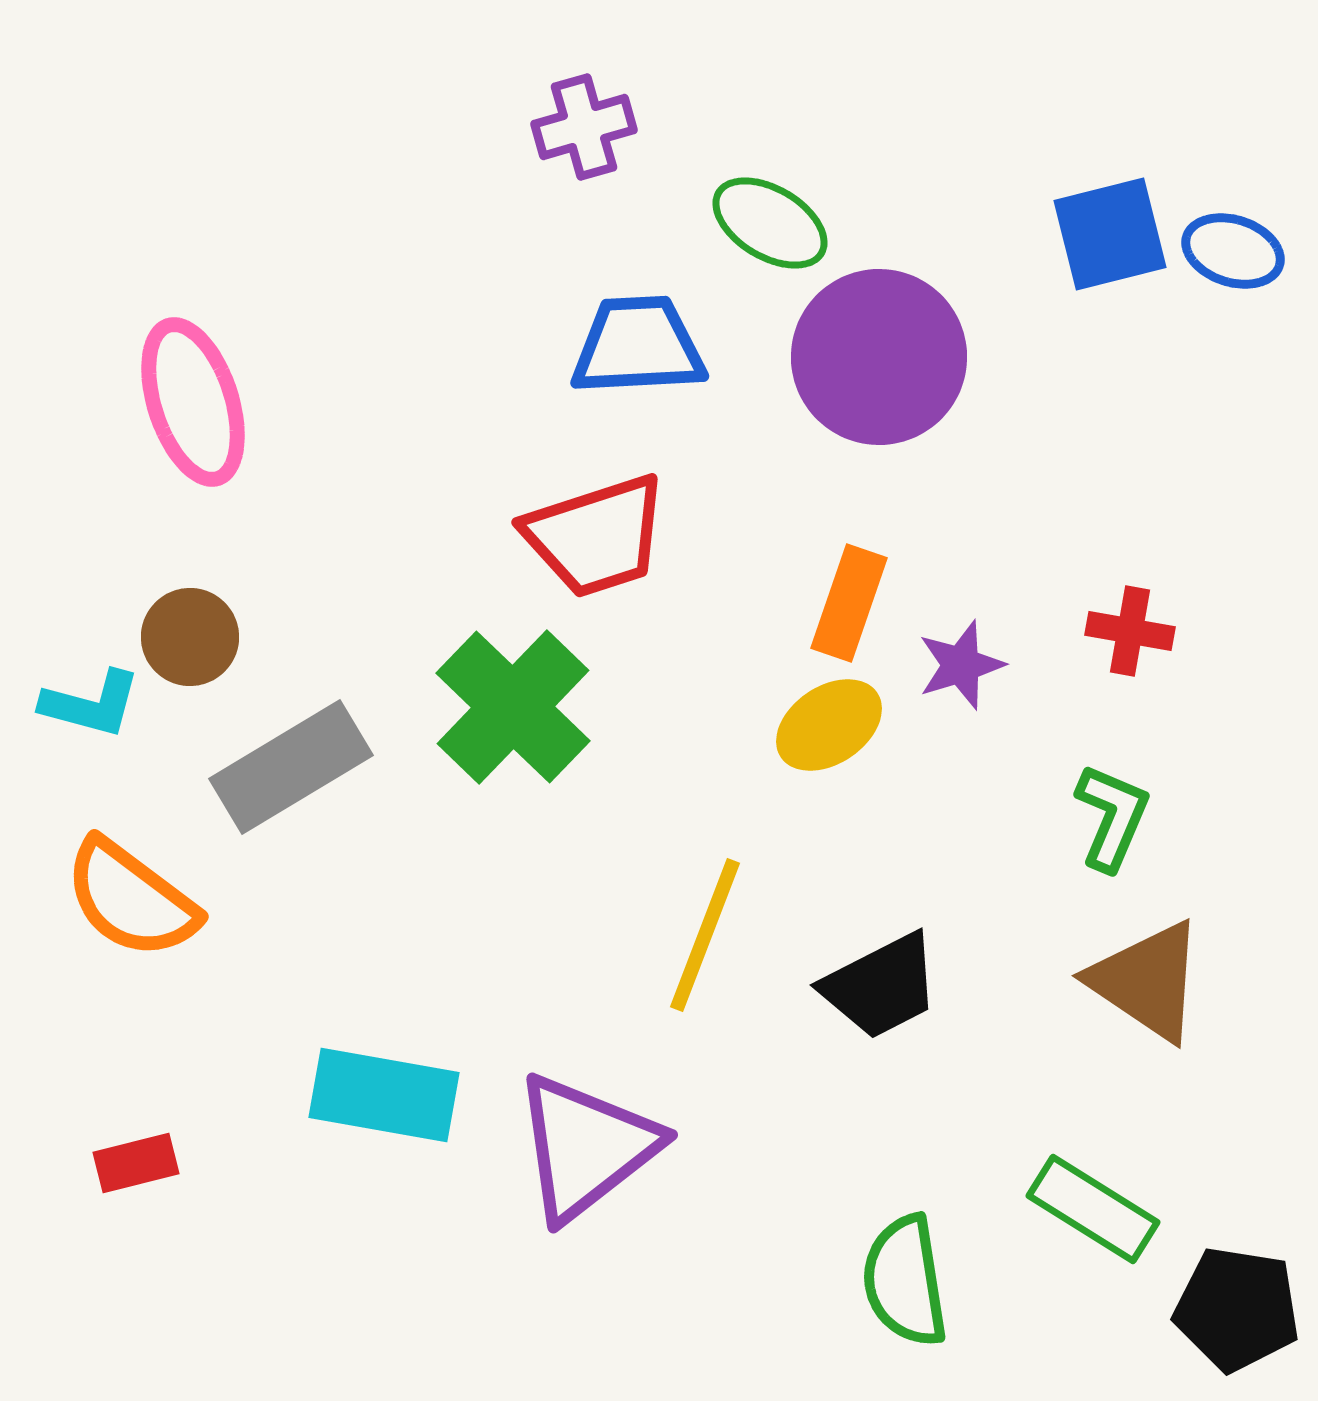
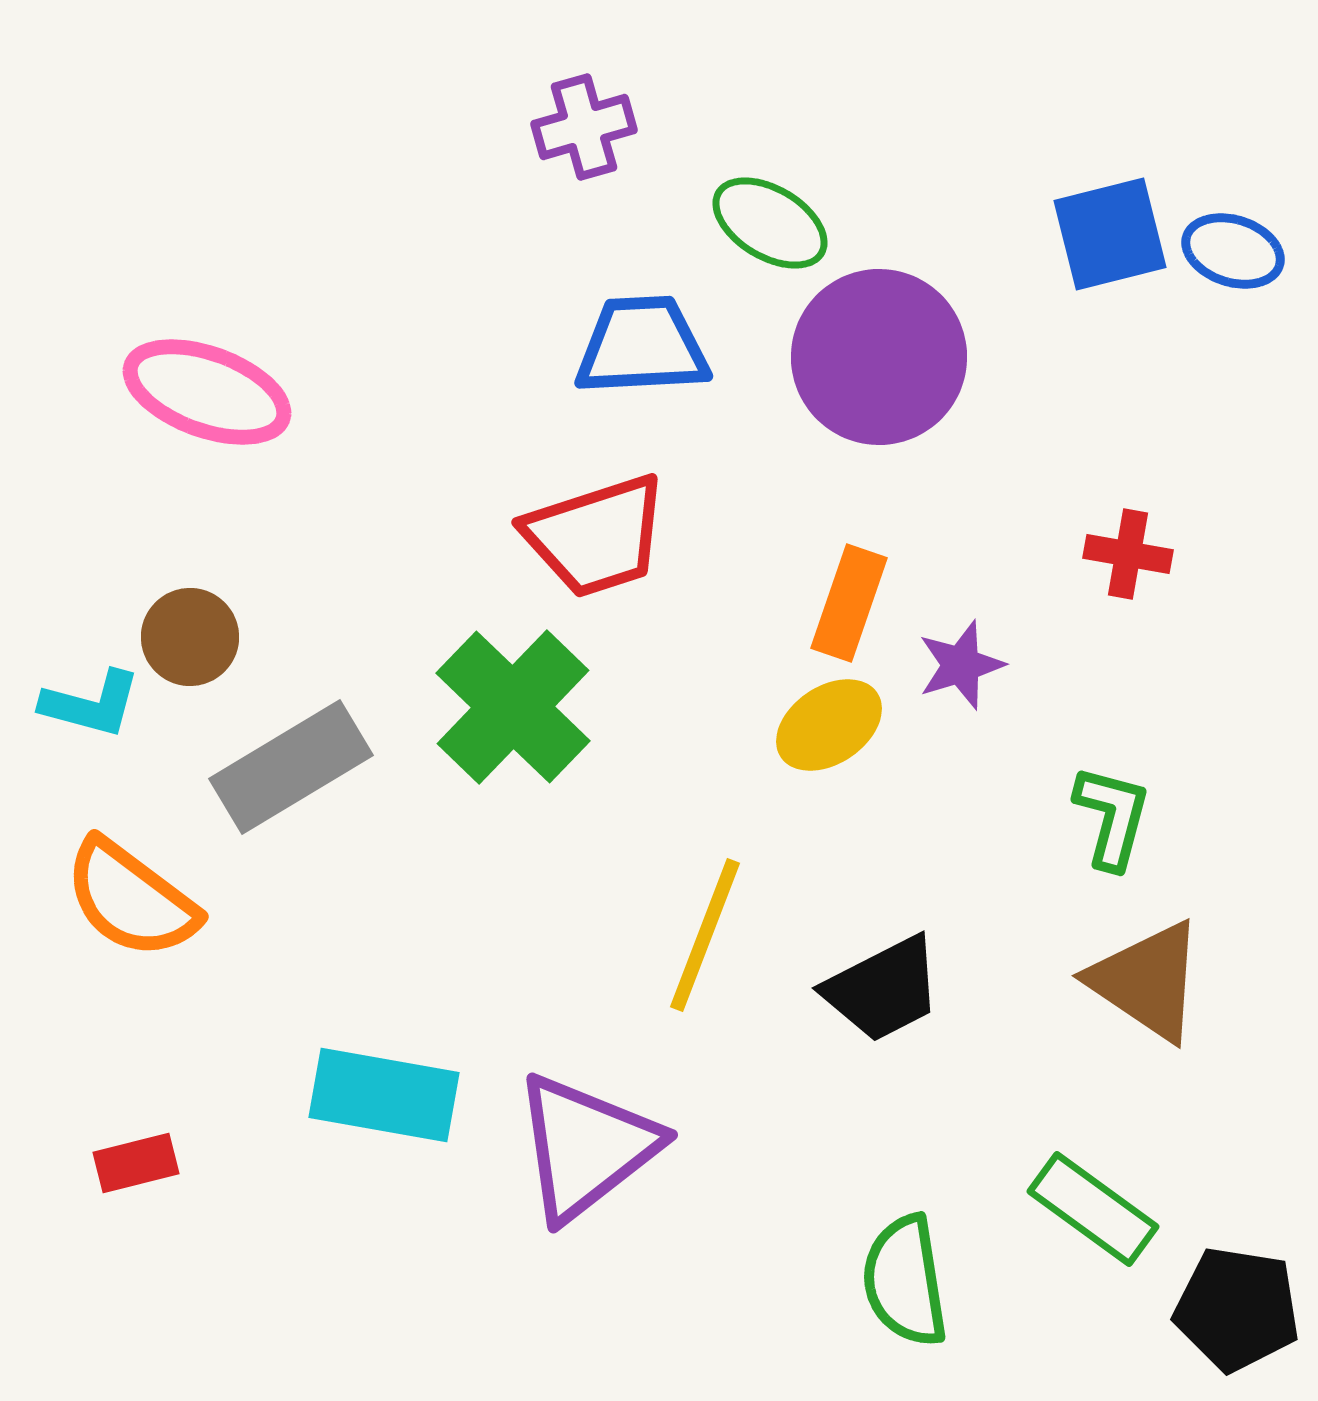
blue trapezoid: moved 4 px right
pink ellipse: moved 14 px right, 10 px up; rotated 52 degrees counterclockwise
red cross: moved 2 px left, 77 px up
green L-shape: rotated 8 degrees counterclockwise
black trapezoid: moved 2 px right, 3 px down
green rectangle: rotated 4 degrees clockwise
